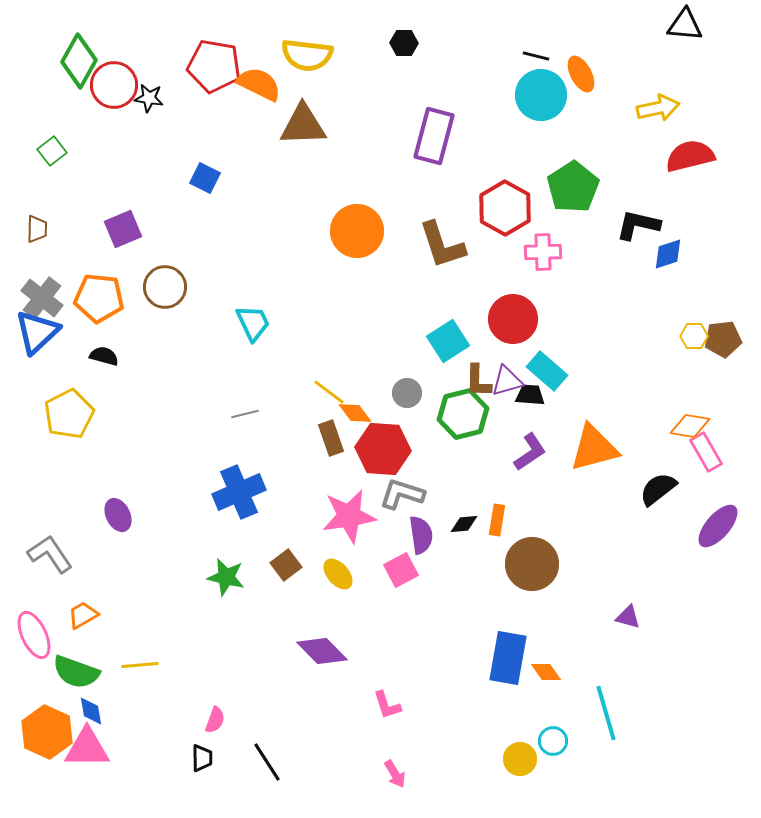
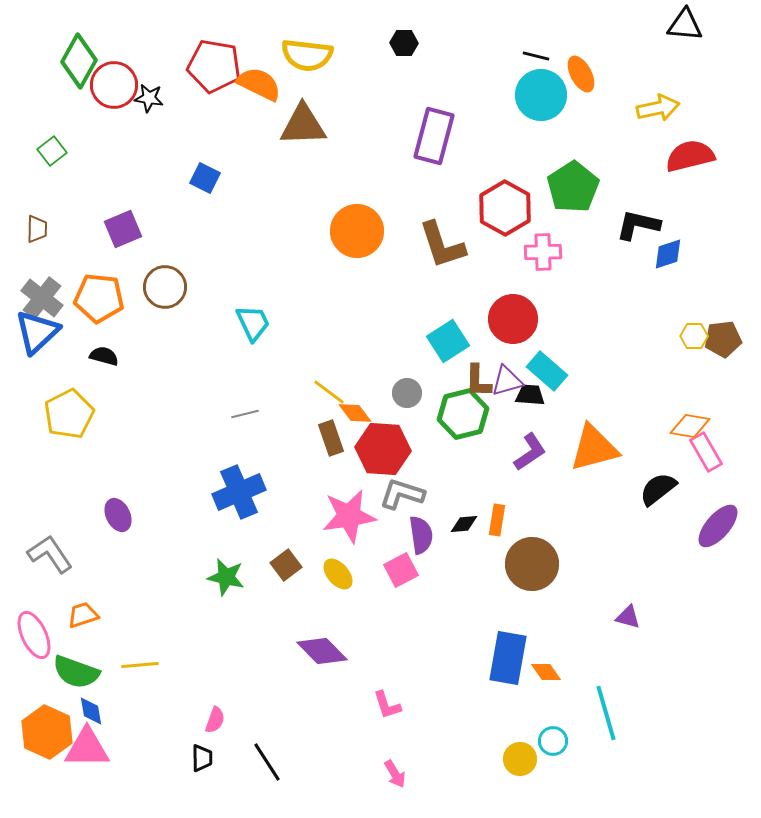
orange trapezoid at (83, 615): rotated 12 degrees clockwise
